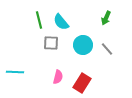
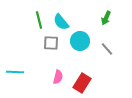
cyan circle: moved 3 px left, 4 px up
